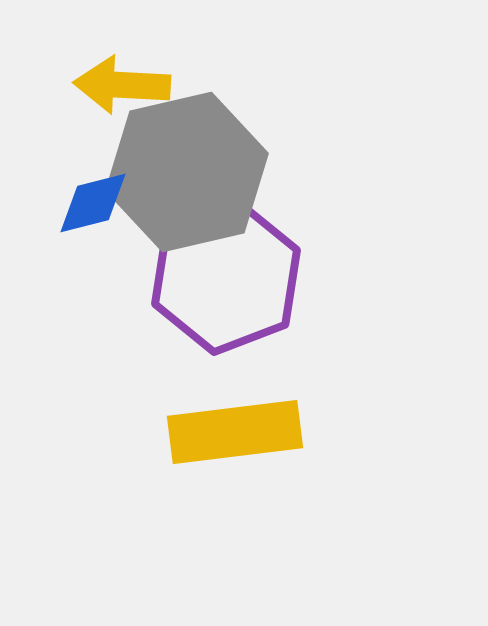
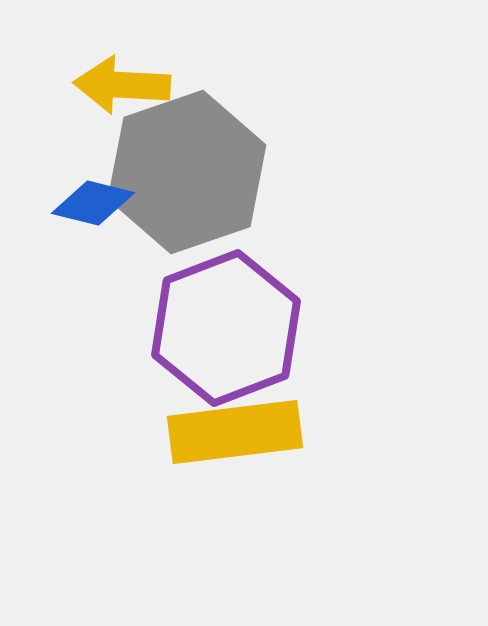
gray hexagon: rotated 6 degrees counterclockwise
blue diamond: rotated 28 degrees clockwise
purple hexagon: moved 51 px down
